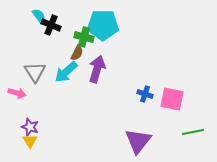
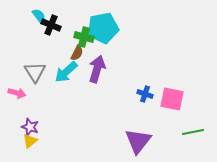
cyan pentagon: moved 3 px down; rotated 12 degrees counterclockwise
yellow triangle: rotated 21 degrees clockwise
